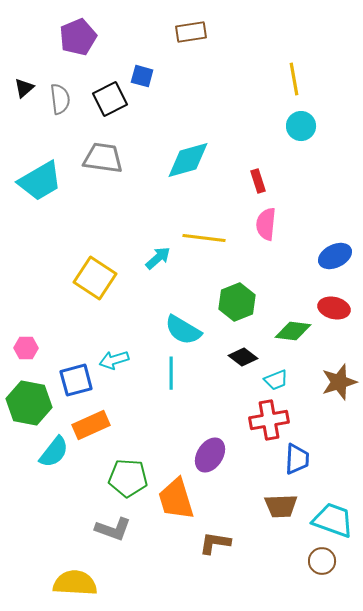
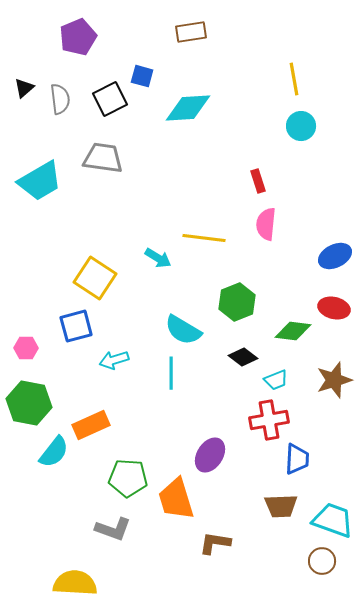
cyan diamond at (188, 160): moved 52 px up; rotated 12 degrees clockwise
cyan arrow at (158, 258): rotated 72 degrees clockwise
blue square at (76, 380): moved 54 px up
brown star at (339, 382): moved 5 px left, 2 px up
